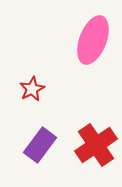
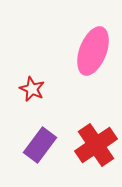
pink ellipse: moved 11 px down
red star: rotated 20 degrees counterclockwise
